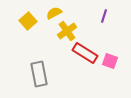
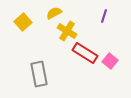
yellow square: moved 5 px left, 1 px down
yellow cross: rotated 24 degrees counterclockwise
pink square: rotated 21 degrees clockwise
